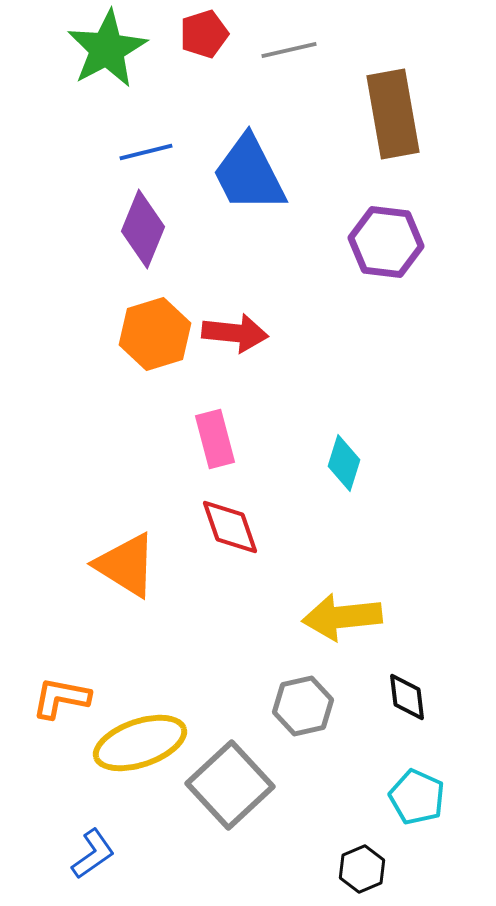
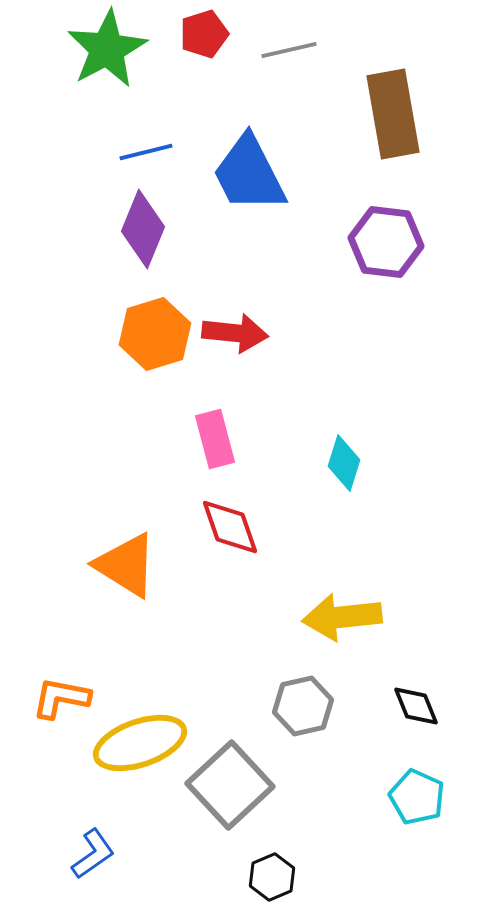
black diamond: moved 9 px right, 9 px down; rotated 15 degrees counterclockwise
black hexagon: moved 90 px left, 8 px down
